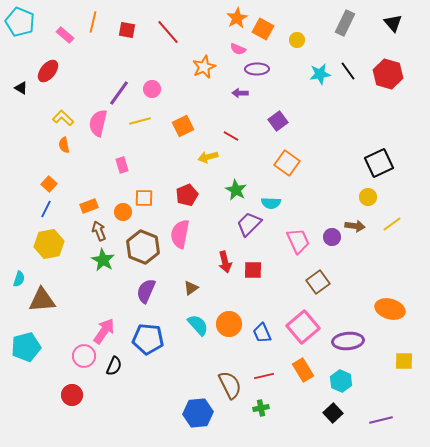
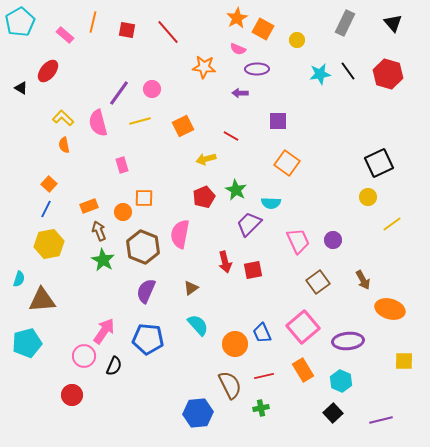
cyan pentagon at (20, 22): rotated 20 degrees clockwise
orange star at (204, 67): rotated 30 degrees clockwise
purple square at (278, 121): rotated 36 degrees clockwise
pink semicircle at (98, 123): rotated 28 degrees counterclockwise
yellow arrow at (208, 157): moved 2 px left, 2 px down
red pentagon at (187, 195): moved 17 px right, 2 px down
brown arrow at (355, 226): moved 8 px right, 54 px down; rotated 54 degrees clockwise
purple circle at (332, 237): moved 1 px right, 3 px down
red square at (253, 270): rotated 12 degrees counterclockwise
orange circle at (229, 324): moved 6 px right, 20 px down
cyan pentagon at (26, 347): moved 1 px right, 4 px up
